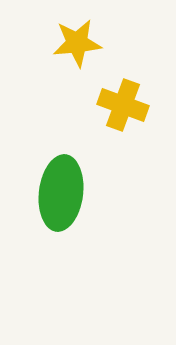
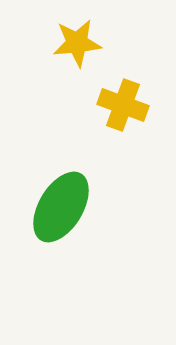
green ellipse: moved 14 px down; rotated 24 degrees clockwise
